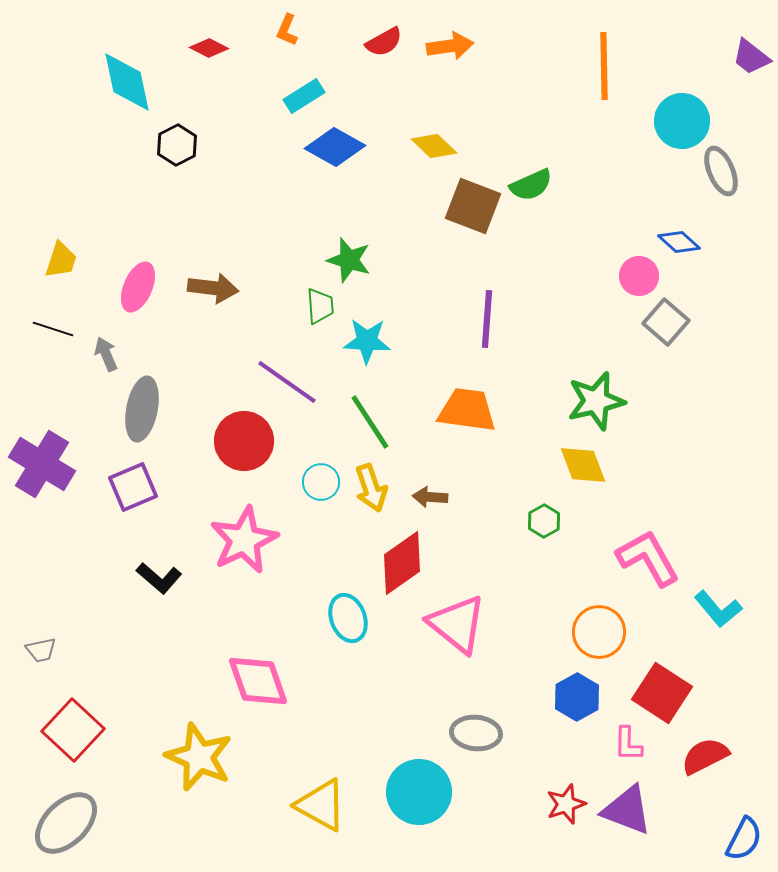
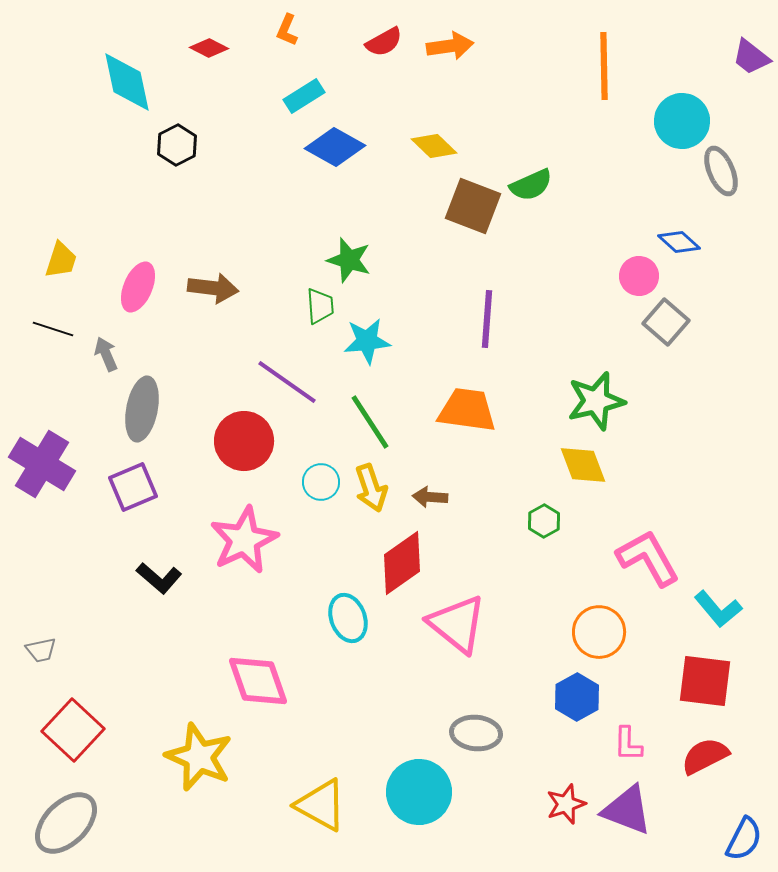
cyan star at (367, 341): rotated 9 degrees counterclockwise
red square at (662, 693): moved 43 px right, 12 px up; rotated 26 degrees counterclockwise
